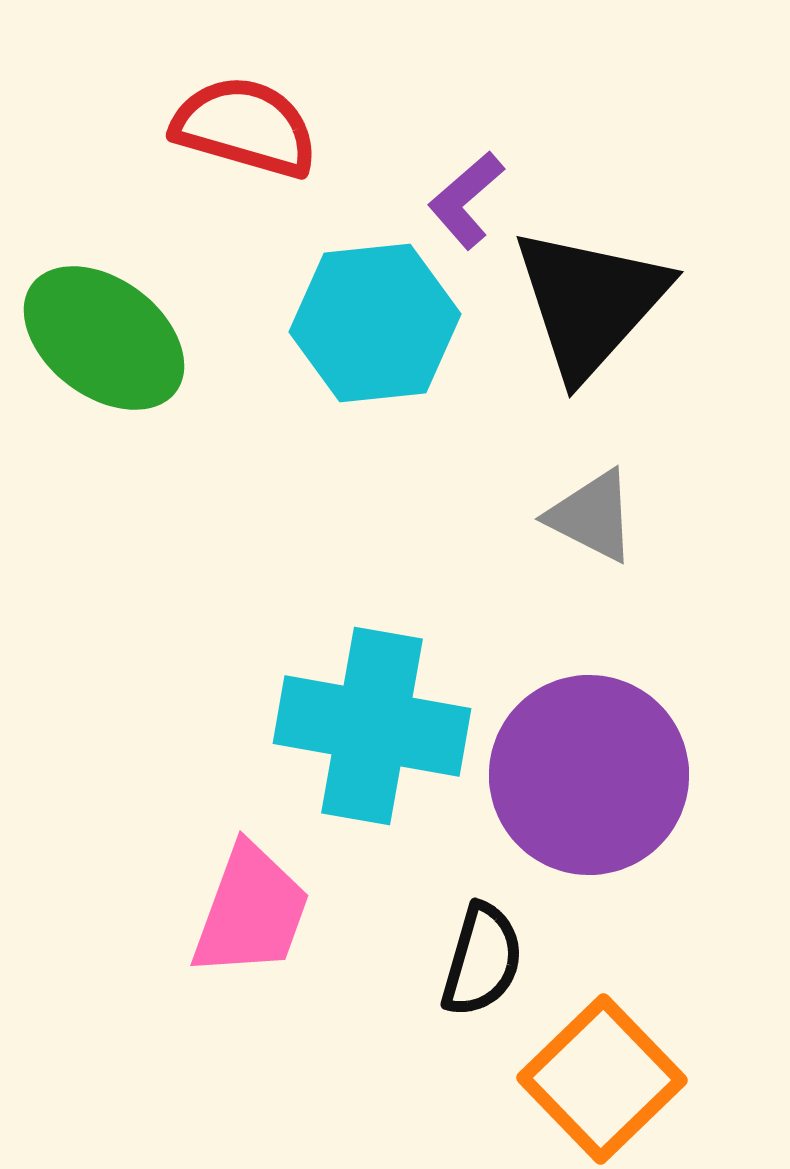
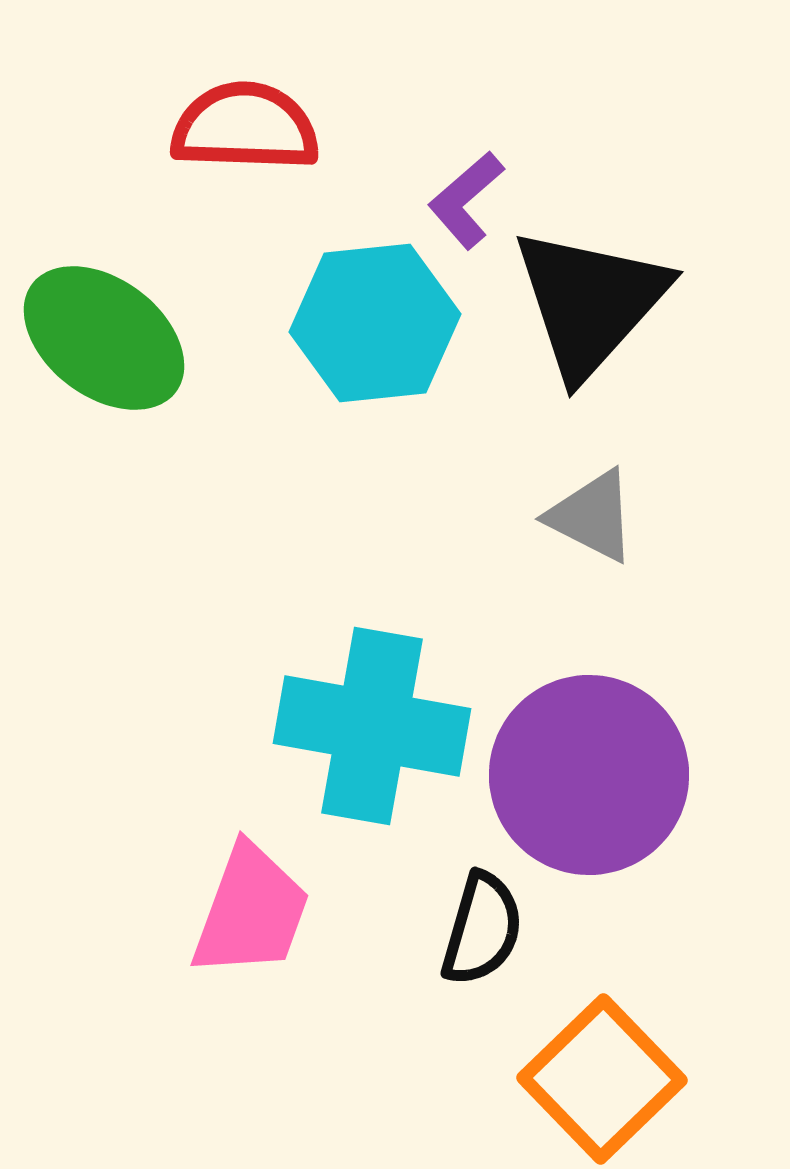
red semicircle: rotated 14 degrees counterclockwise
black semicircle: moved 31 px up
